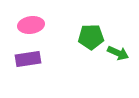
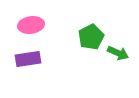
green pentagon: rotated 25 degrees counterclockwise
